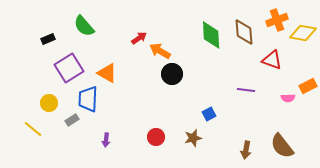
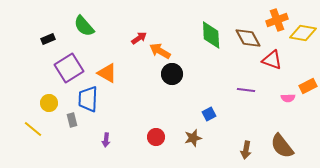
brown diamond: moved 4 px right, 6 px down; rotated 24 degrees counterclockwise
gray rectangle: rotated 72 degrees counterclockwise
